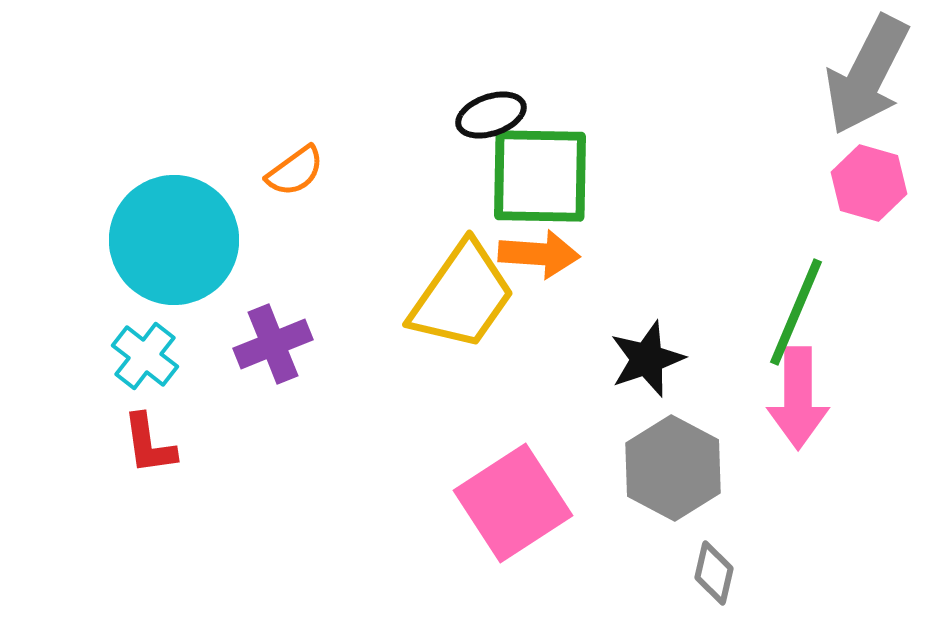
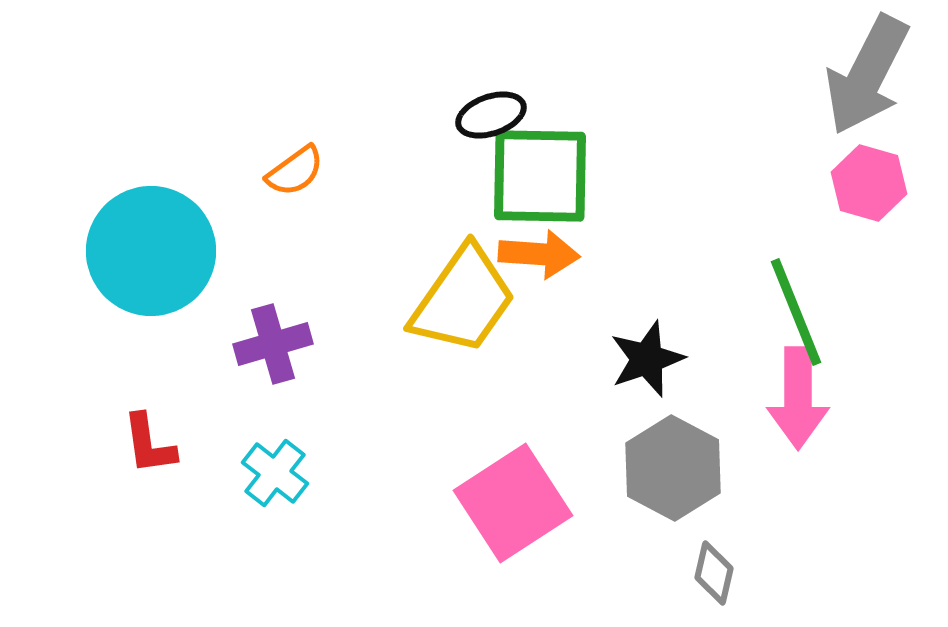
cyan circle: moved 23 px left, 11 px down
yellow trapezoid: moved 1 px right, 4 px down
green line: rotated 45 degrees counterclockwise
purple cross: rotated 6 degrees clockwise
cyan cross: moved 130 px right, 117 px down
